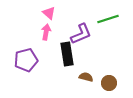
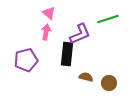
purple L-shape: moved 1 px left
black rectangle: rotated 15 degrees clockwise
